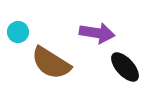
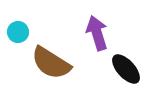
purple arrow: rotated 116 degrees counterclockwise
black ellipse: moved 1 px right, 2 px down
